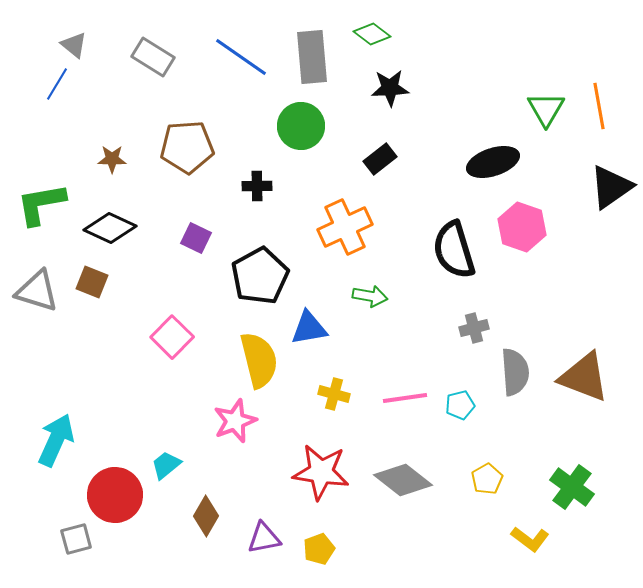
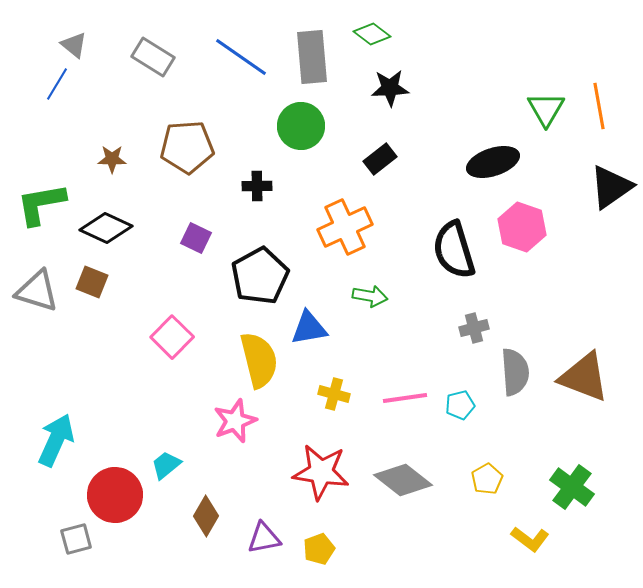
black diamond at (110, 228): moved 4 px left
